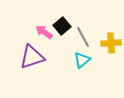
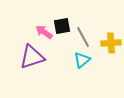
black square: rotated 30 degrees clockwise
